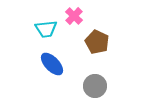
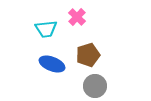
pink cross: moved 3 px right, 1 px down
brown pentagon: moved 9 px left, 13 px down; rotated 30 degrees clockwise
blue ellipse: rotated 25 degrees counterclockwise
